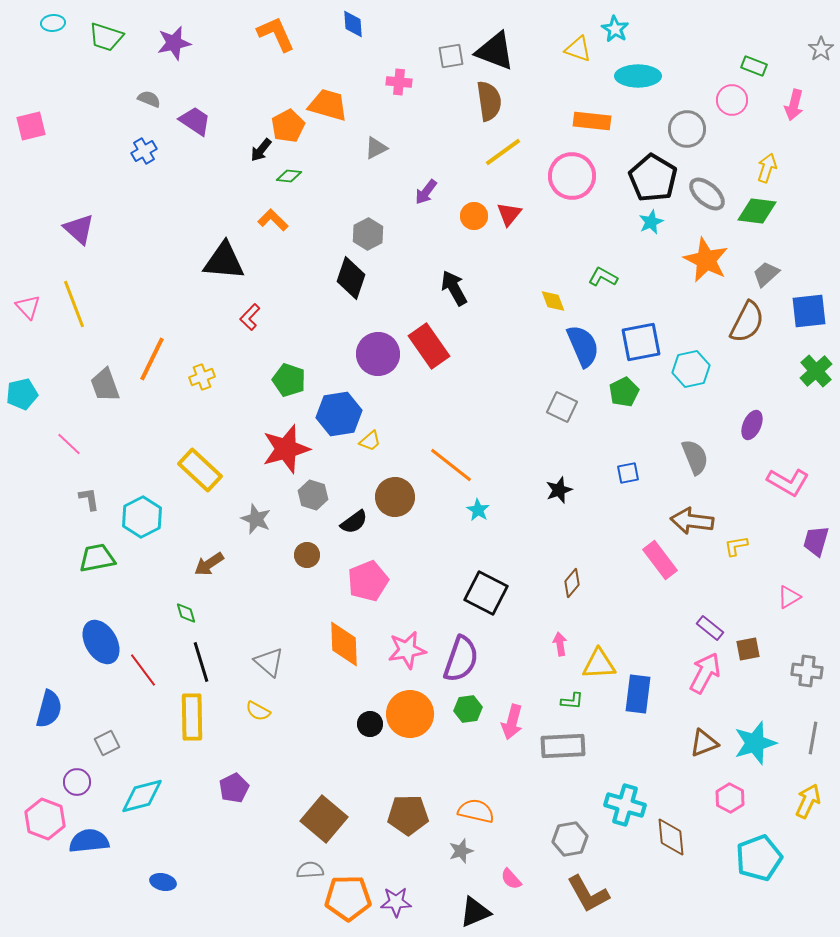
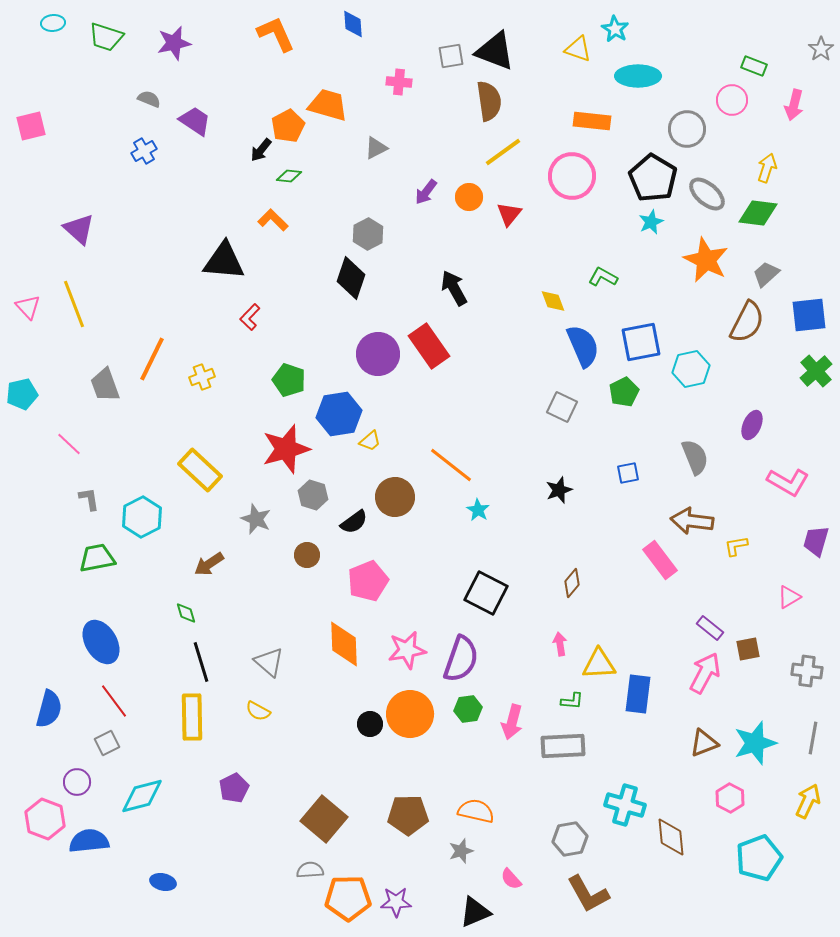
green diamond at (757, 211): moved 1 px right, 2 px down
orange circle at (474, 216): moved 5 px left, 19 px up
blue square at (809, 311): moved 4 px down
red line at (143, 670): moved 29 px left, 31 px down
